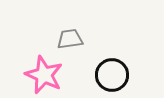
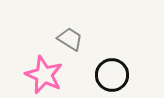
gray trapezoid: rotated 40 degrees clockwise
